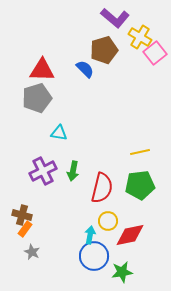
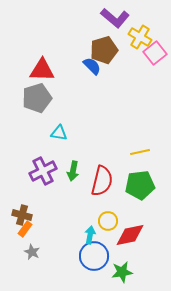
blue semicircle: moved 7 px right, 3 px up
red semicircle: moved 7 px up
